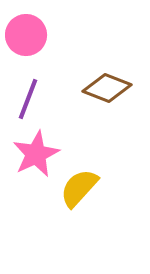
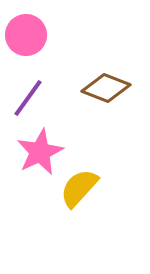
brown diamond: moved 1 px left
purple line: moved 1 px up; rotated 15 degrees clockwise
pink star: moved 4 px right, 2 px up
